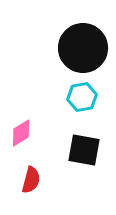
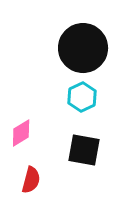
cyan hexagon: rotated 16 degrees counterclockwise
